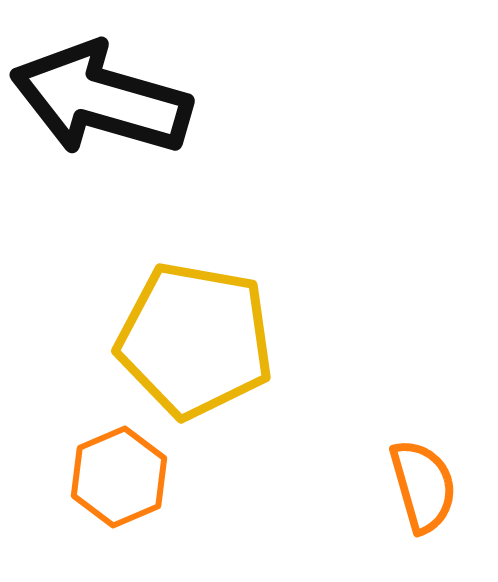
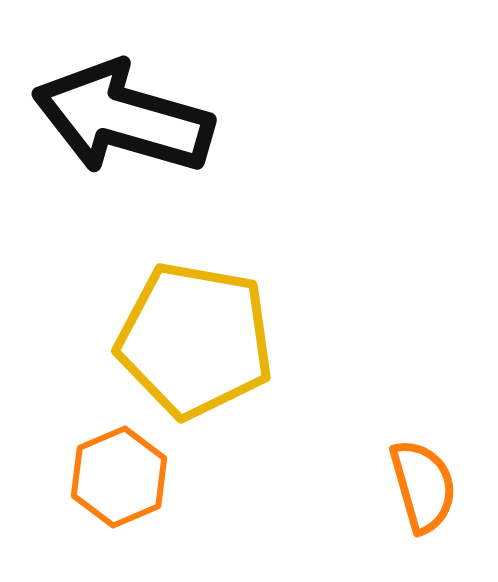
black arrow: moved 22 px right, 19 px down
